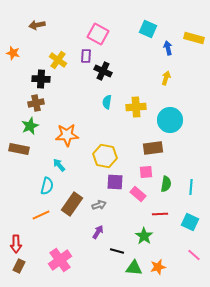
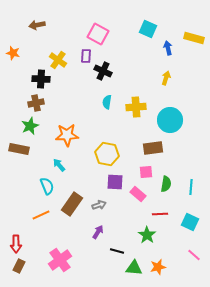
yellow hexagon at (105, 156): moved 2 px right, 2 px up
cyan semicircle at (47, 186): rotated 36 degrees counterclockwise
green star at (144, 236): moved 3 px right, 1 px up
